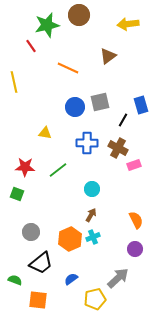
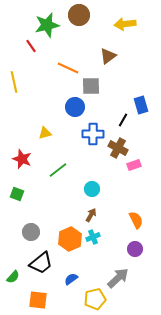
yellow arrow: moved 3 px left
gray square: moved 9 px left, 16 px up; rotated 12 degrees clockwise
yellow triangle: rotated 24 degrees counterclockwise
blue cross: moved 6 px right, 9 px up
red star: moved 3 px left, 8 px up; rotated 18 degrees clockwise
green semicircle: moved 2 px left, 3 px up; rotated 112 degrees clockwise
